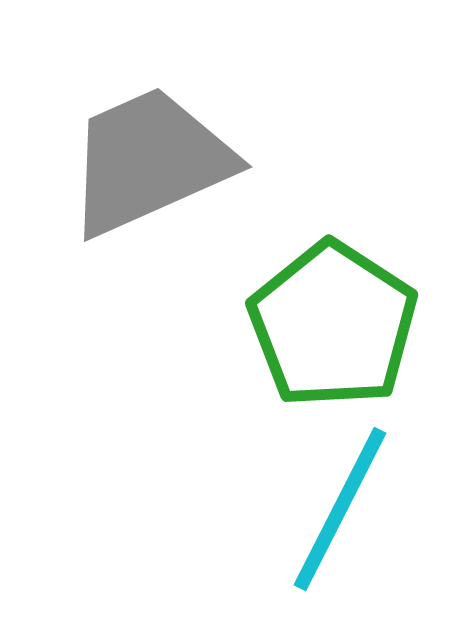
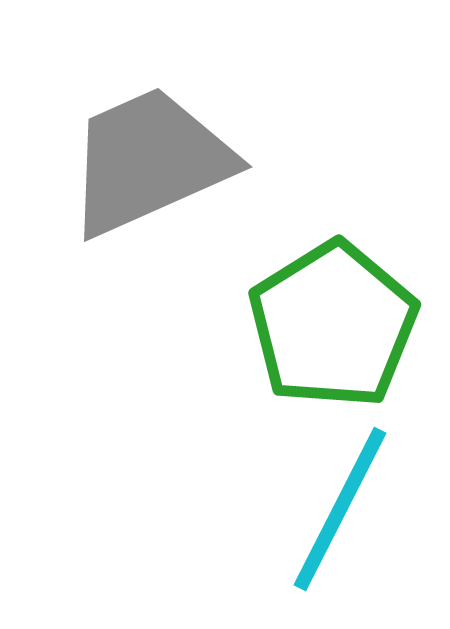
green pentagon: rotated 7 degrees clockwise
